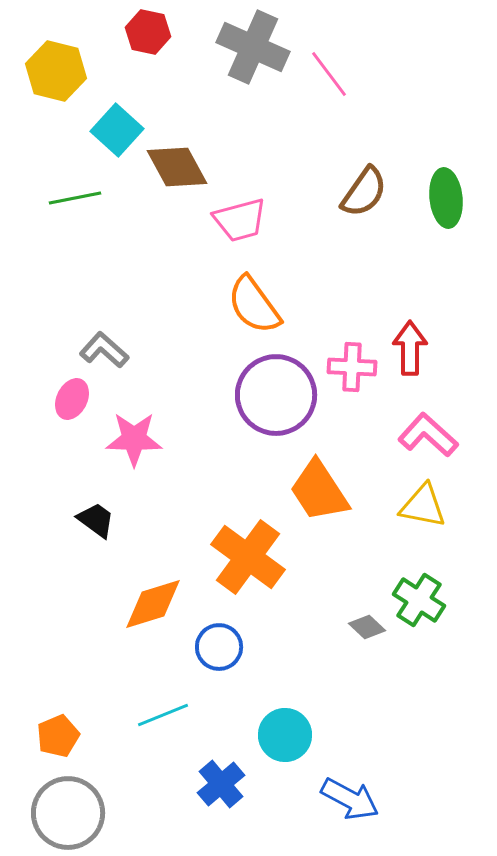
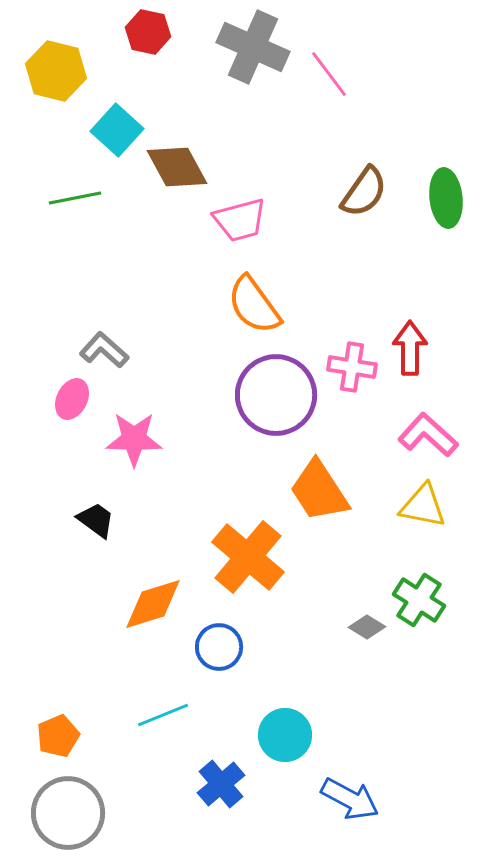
pink cross: rotated 6 degrees clockwise
orange cross: rotated 4 degrees clockwise
gray diamond: rotated 12 degrees counterclockwise
